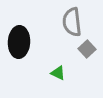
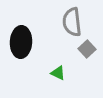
black ellipse: moved 2 px right
